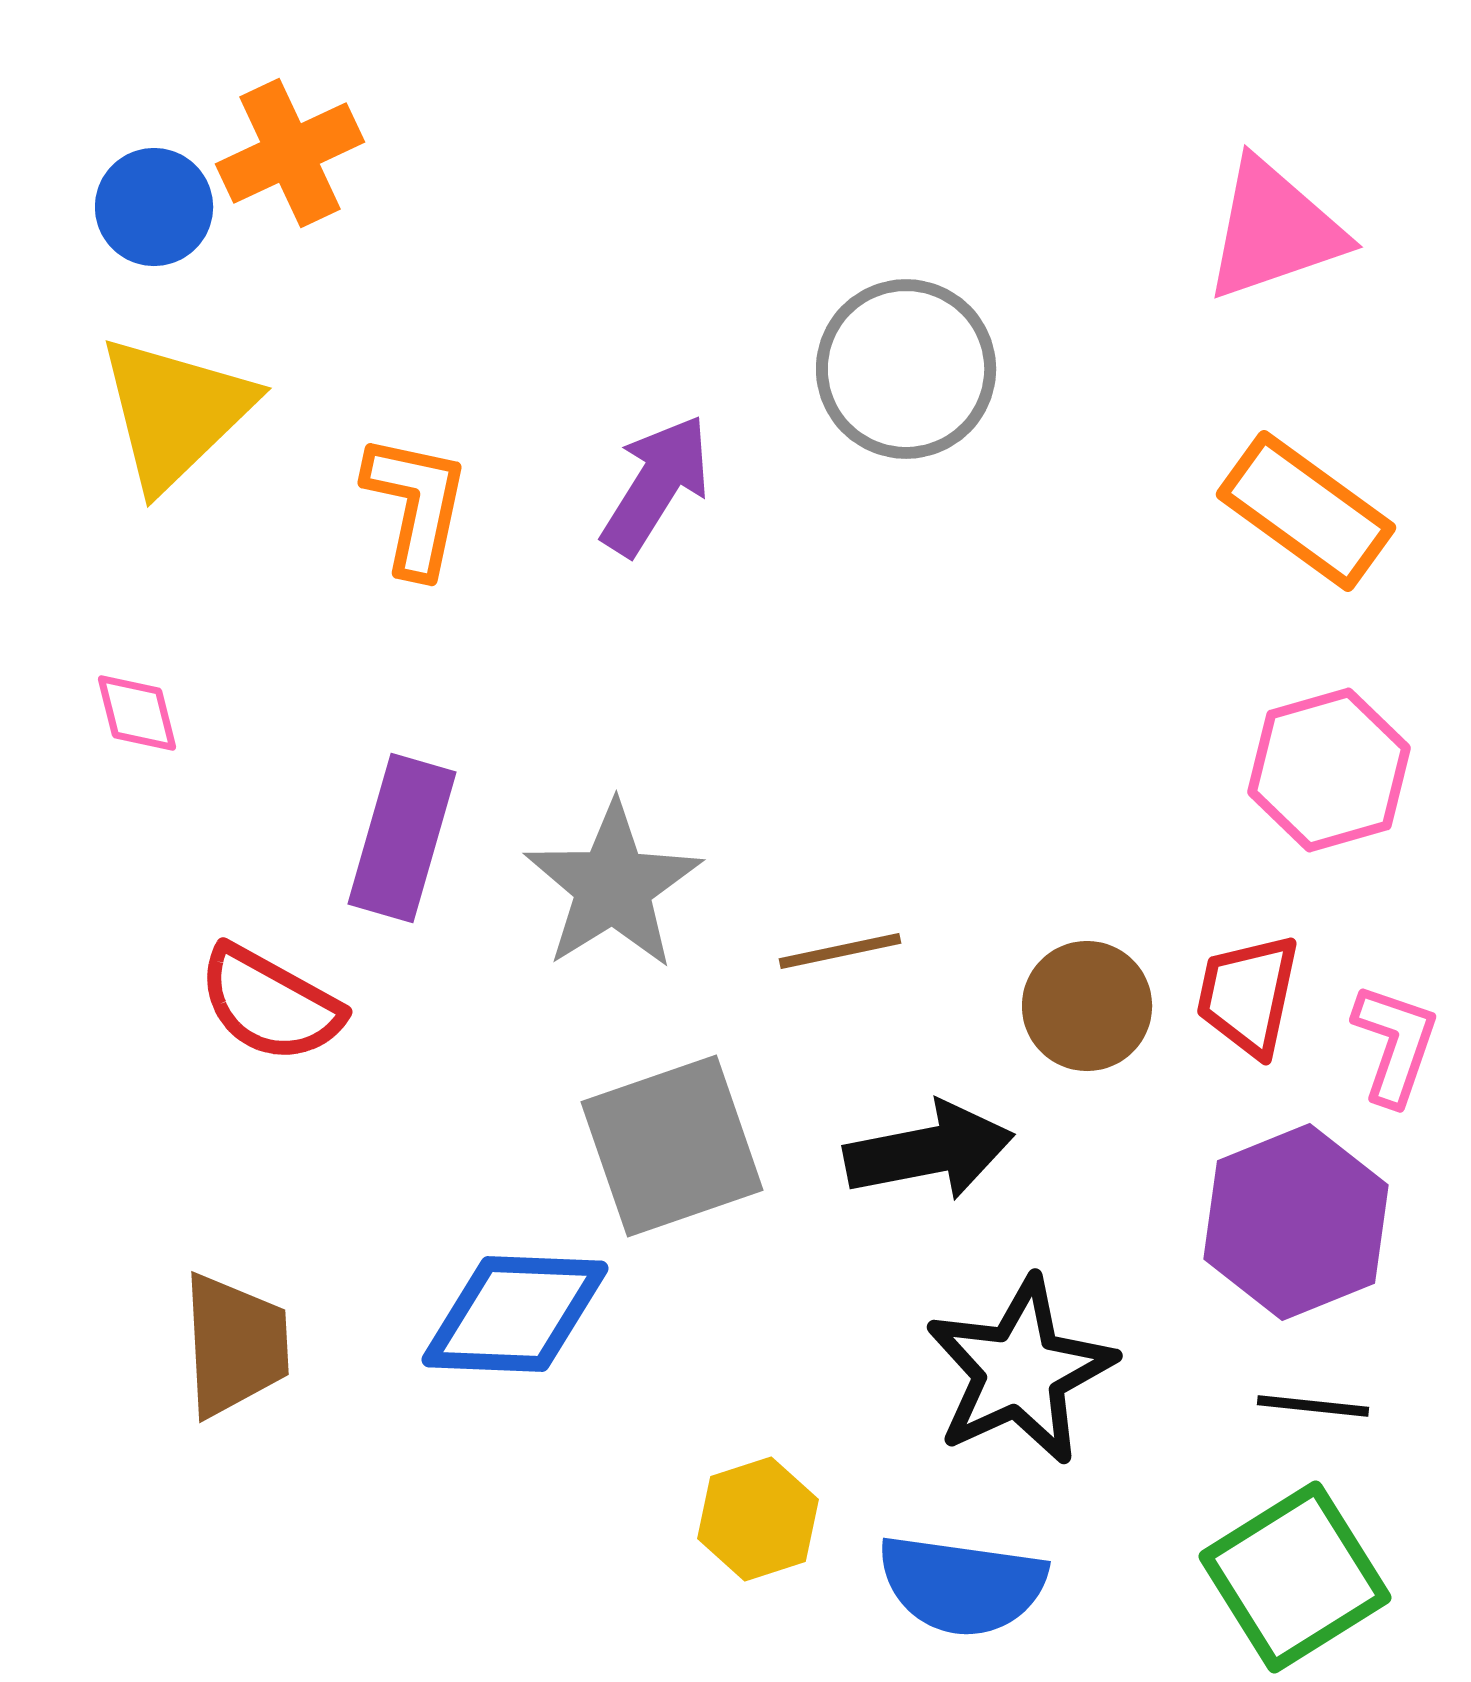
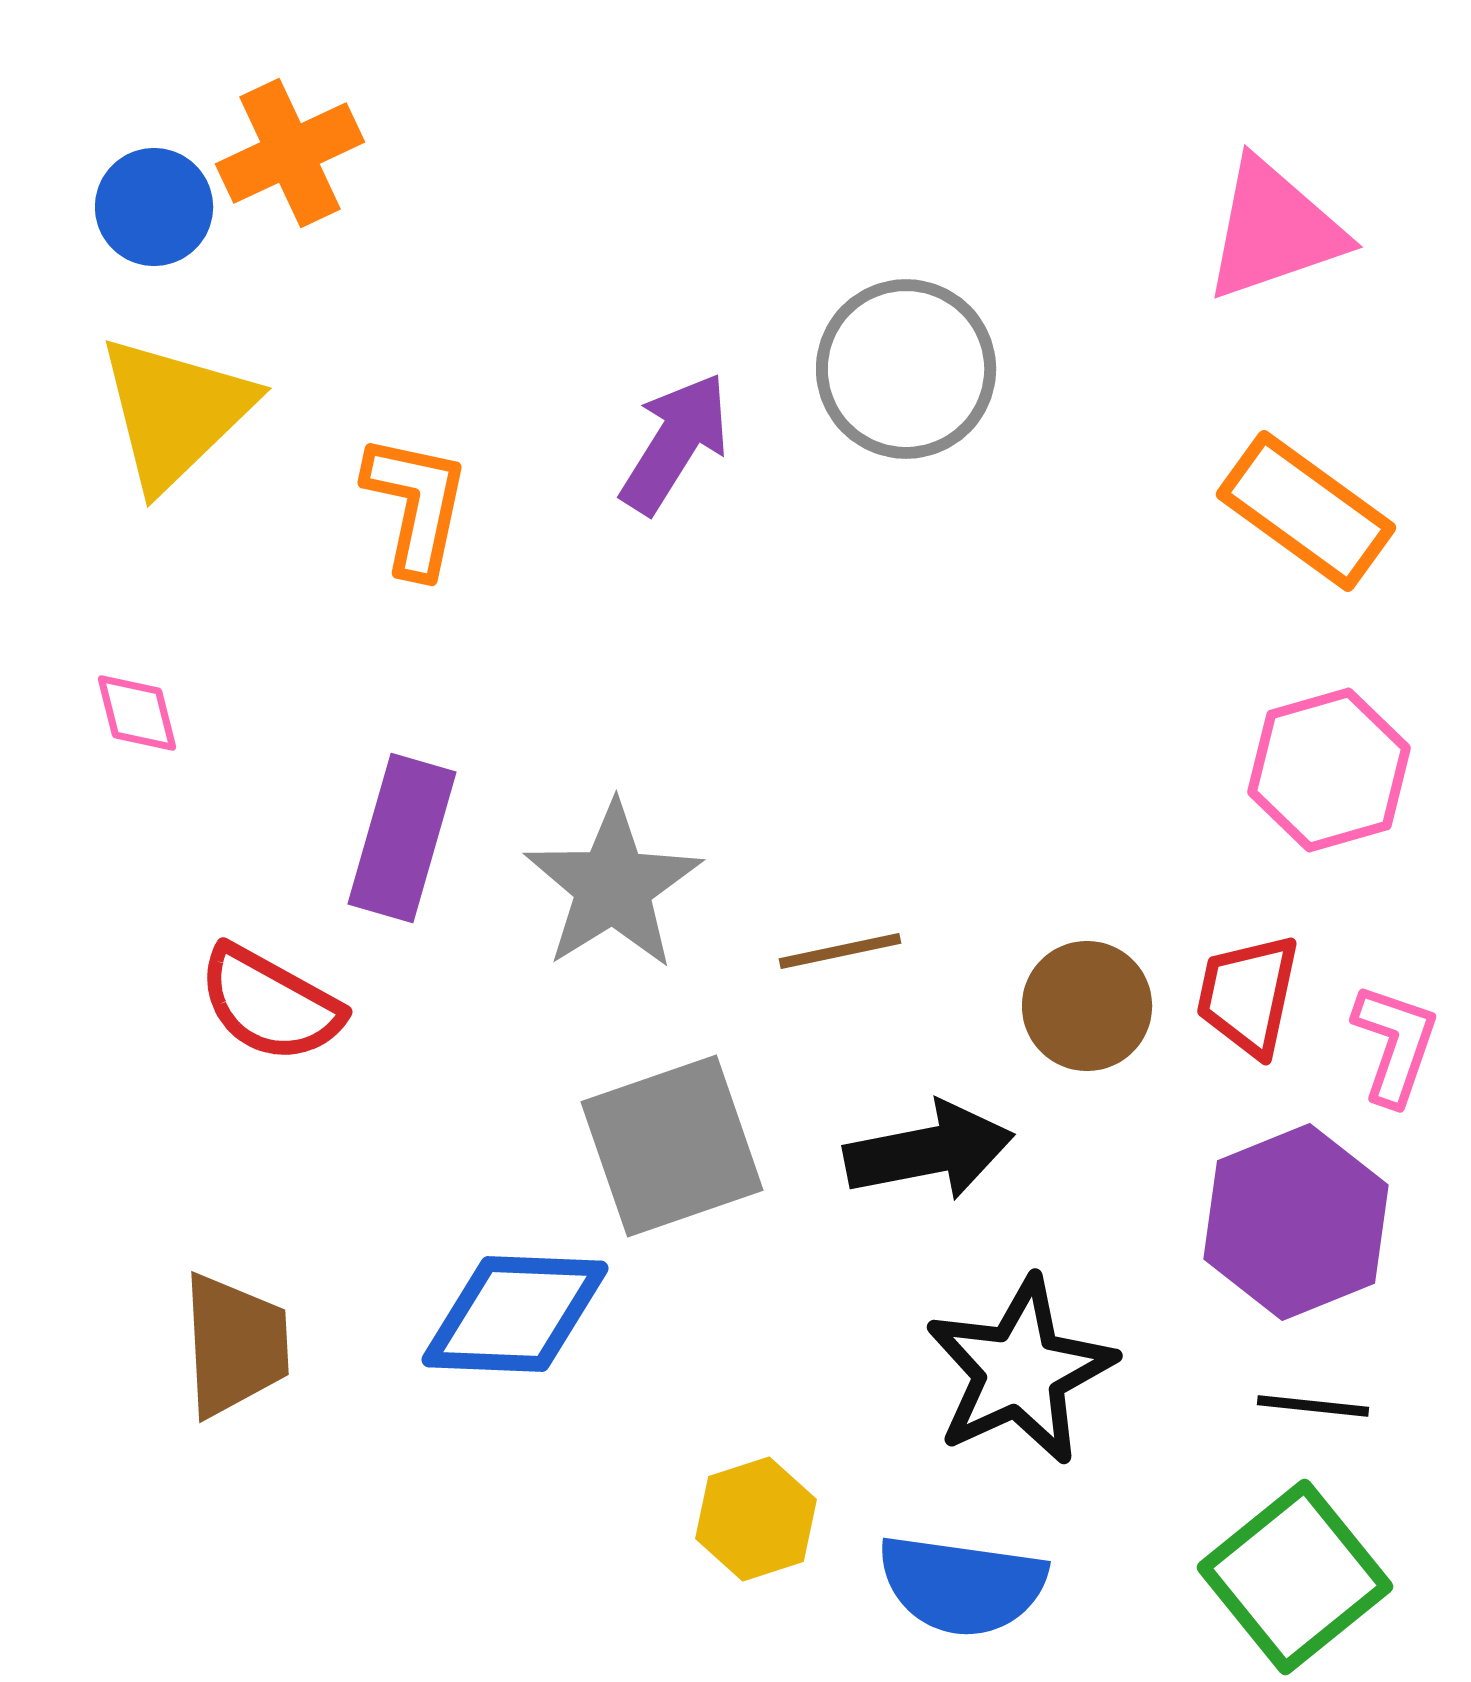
purple arrow: moved 19 px right, 42 px up
yellow hexagon: moved 2 px left
green square: rotated 7 degrees counterclockwise
